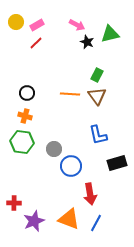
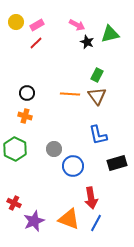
green hexagon: moved 7 px left, 7 px down; rotated 20 degrees clockwise
blue circle: moved 2 px right
red arrow: moved 1 px right, 4 px down
red cross: rotated 24 degrees clockwise
